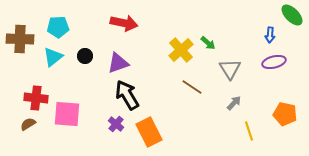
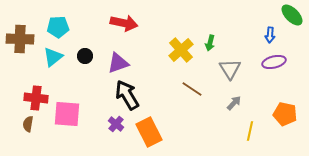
green arrow: moved 2 px right; rotated 63 degrees clockwise
brown line: moved 2 px down
brown semicircle: rotated 49 degrees counterclockwise
yellow line: moved 1 px right; rotated 30 degrees clockwise
